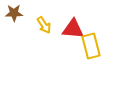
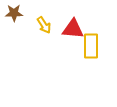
yellow rectangle: rotated 15 degrees clockwise
